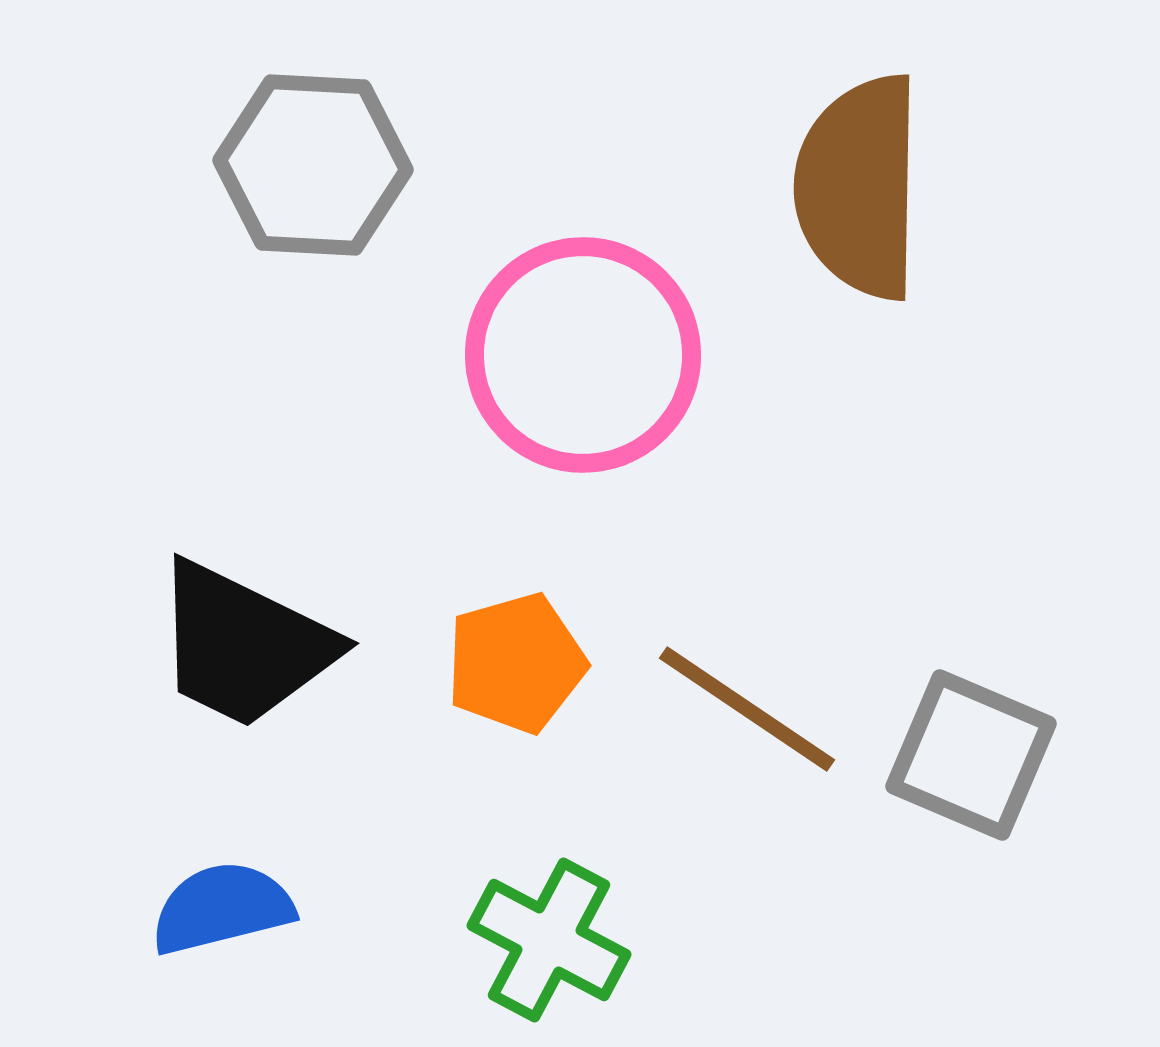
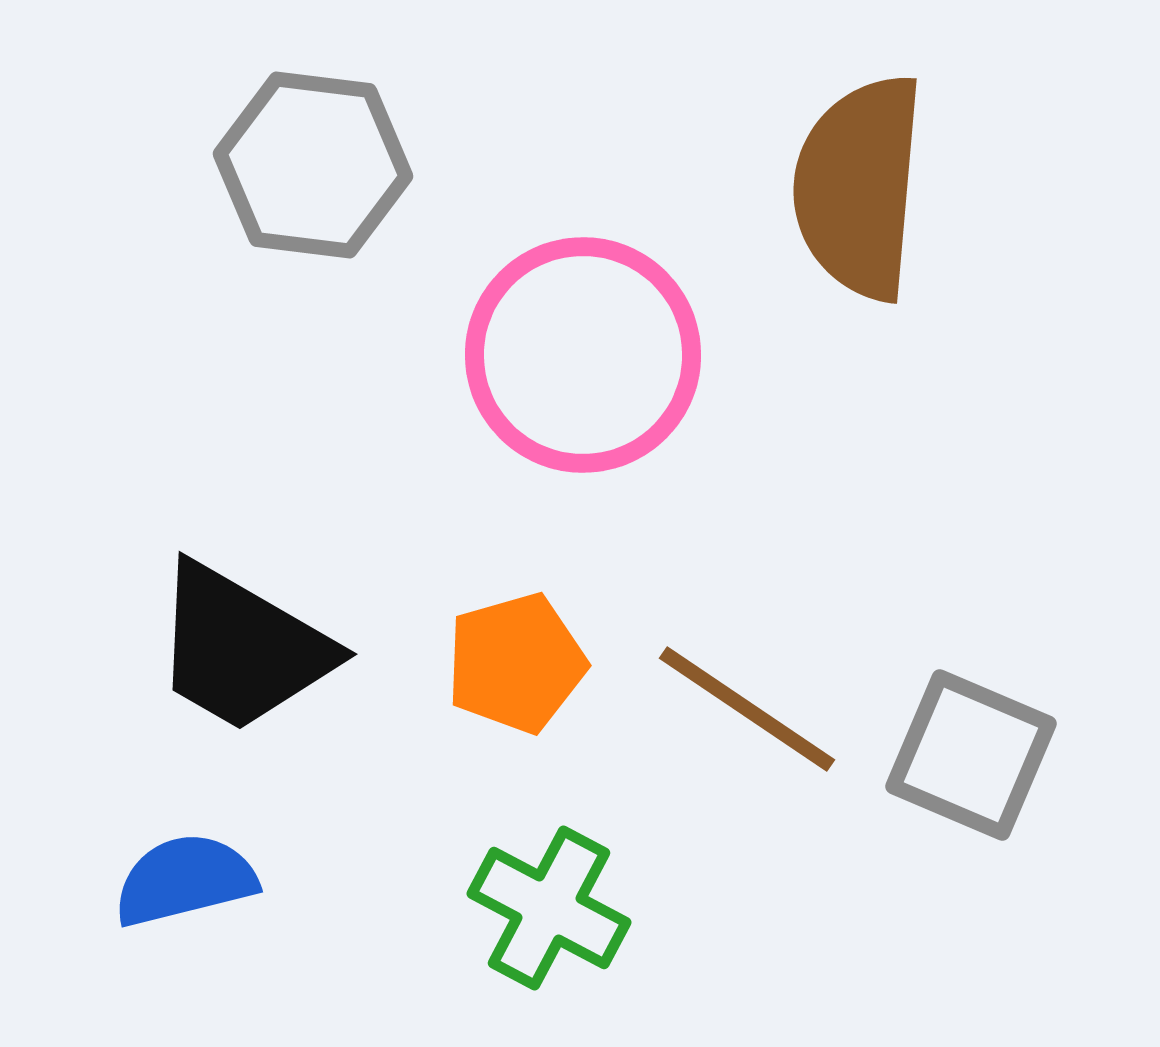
gray hexagon: rotated 4 degrees clockwise
brown semicircle: rotated 4 degrees clockwise
black trapezoid: moved 2 px left, 3 px down; rotated 4 degrees clockwise
blue semicircle: moved 37 px left, 28 px up
green cross: moved 32 px up
